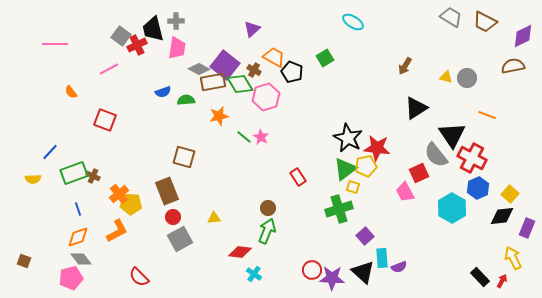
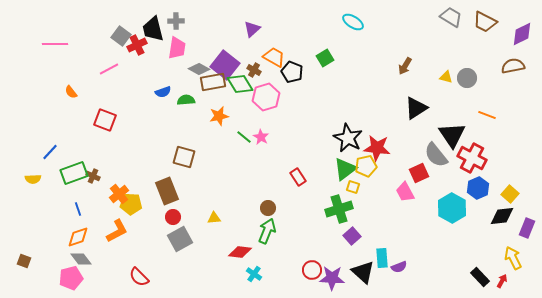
purple diamond at (523, 36): moved 1 px left, 2 px up
purple square at (365, 236): moved 13 px left
